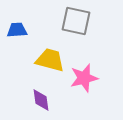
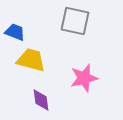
gray square: moved 1 px left
blue trapezoid: moved 2 px left, 2 px down; rotated 25 degrees clockwise
yellow trapezoid: moved 19 px left
